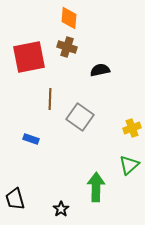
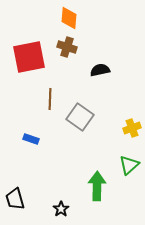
green arrow: moved 1 px right, 1 px up
